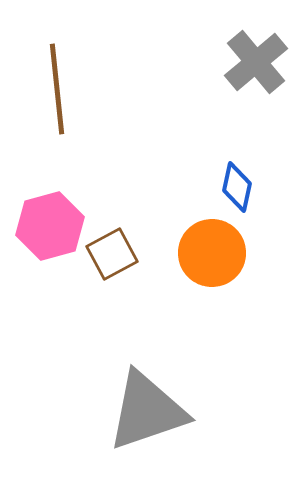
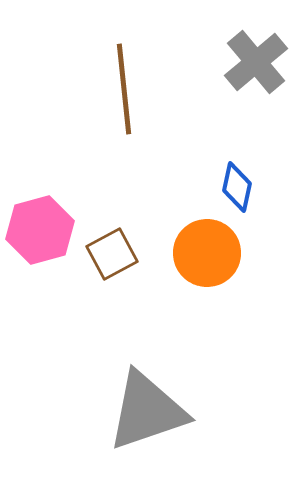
brown line: moved 67 px right
pink hexagon: moved 10 px left, 4 px down
orange circle: moved 5 px left
